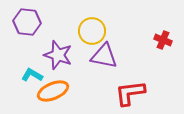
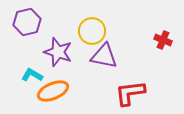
purple hexagon: rotated 20 degrees counterclockwise
purple star: moved 3 px up
